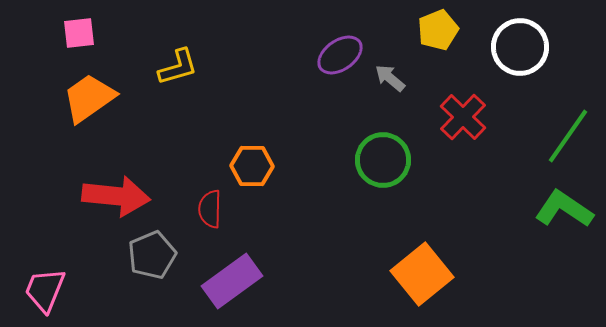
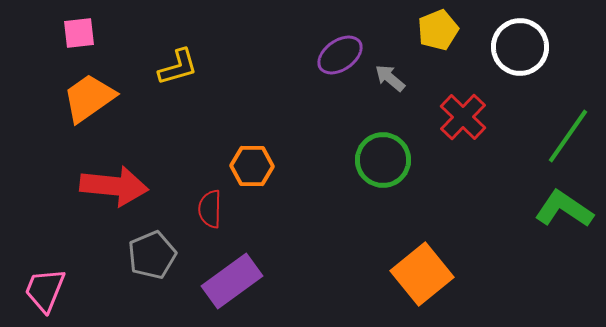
red arrow: moved 2 px left, 10 px up
